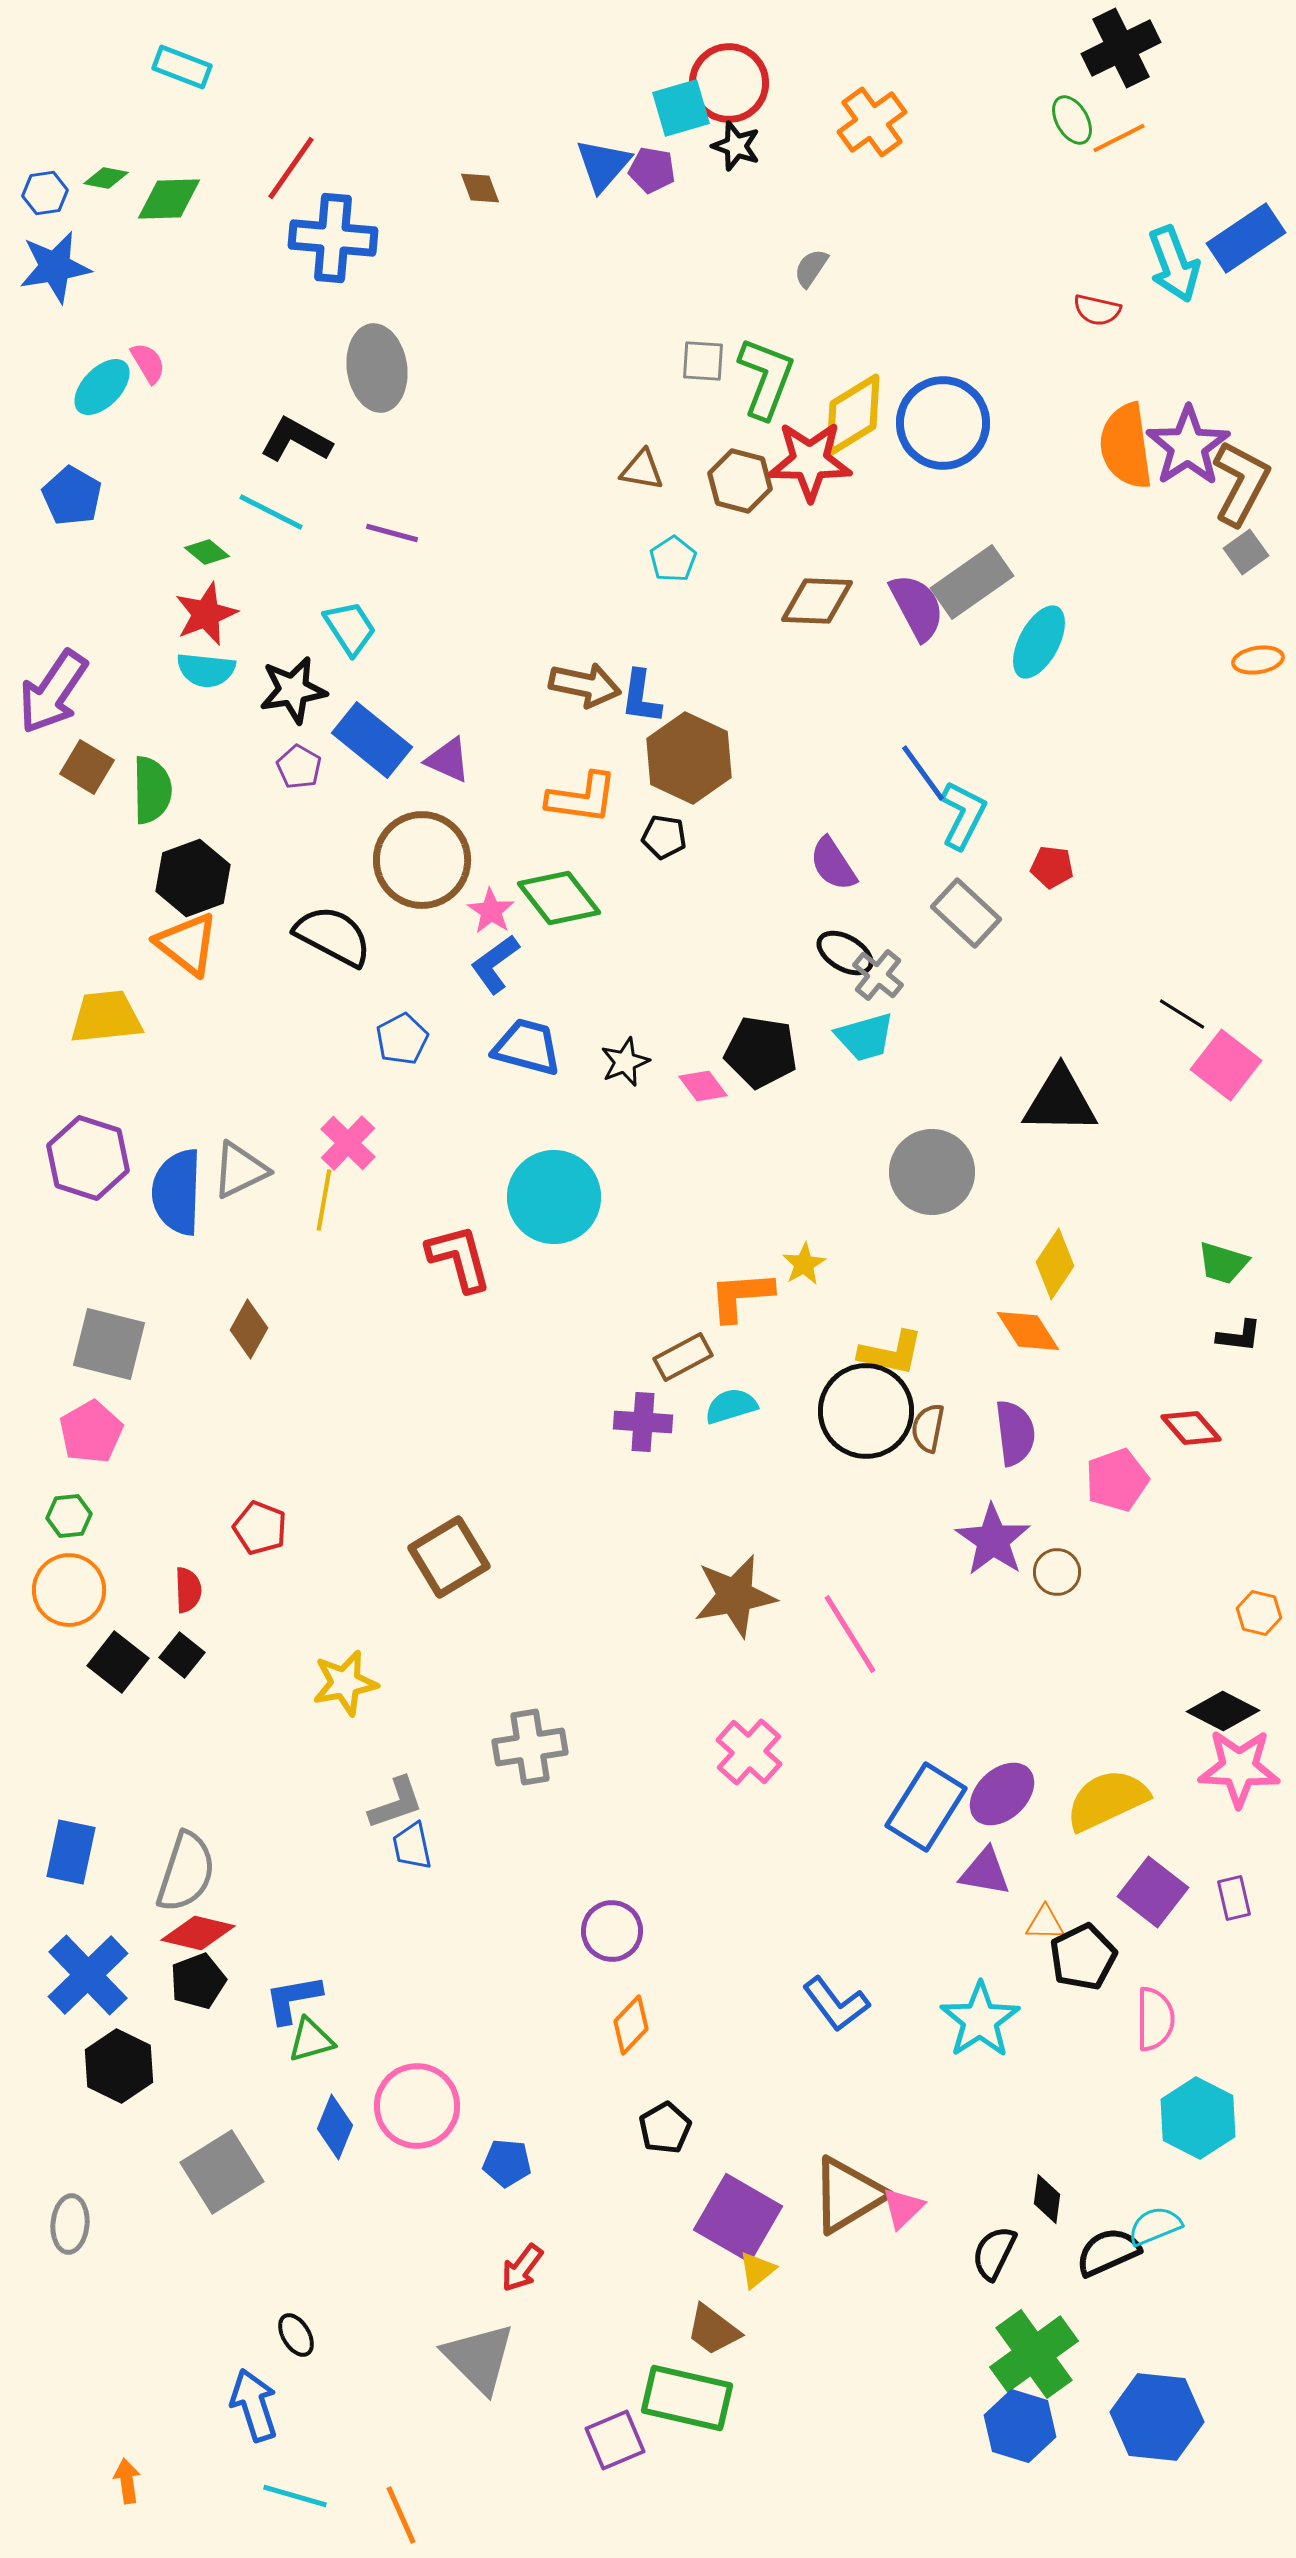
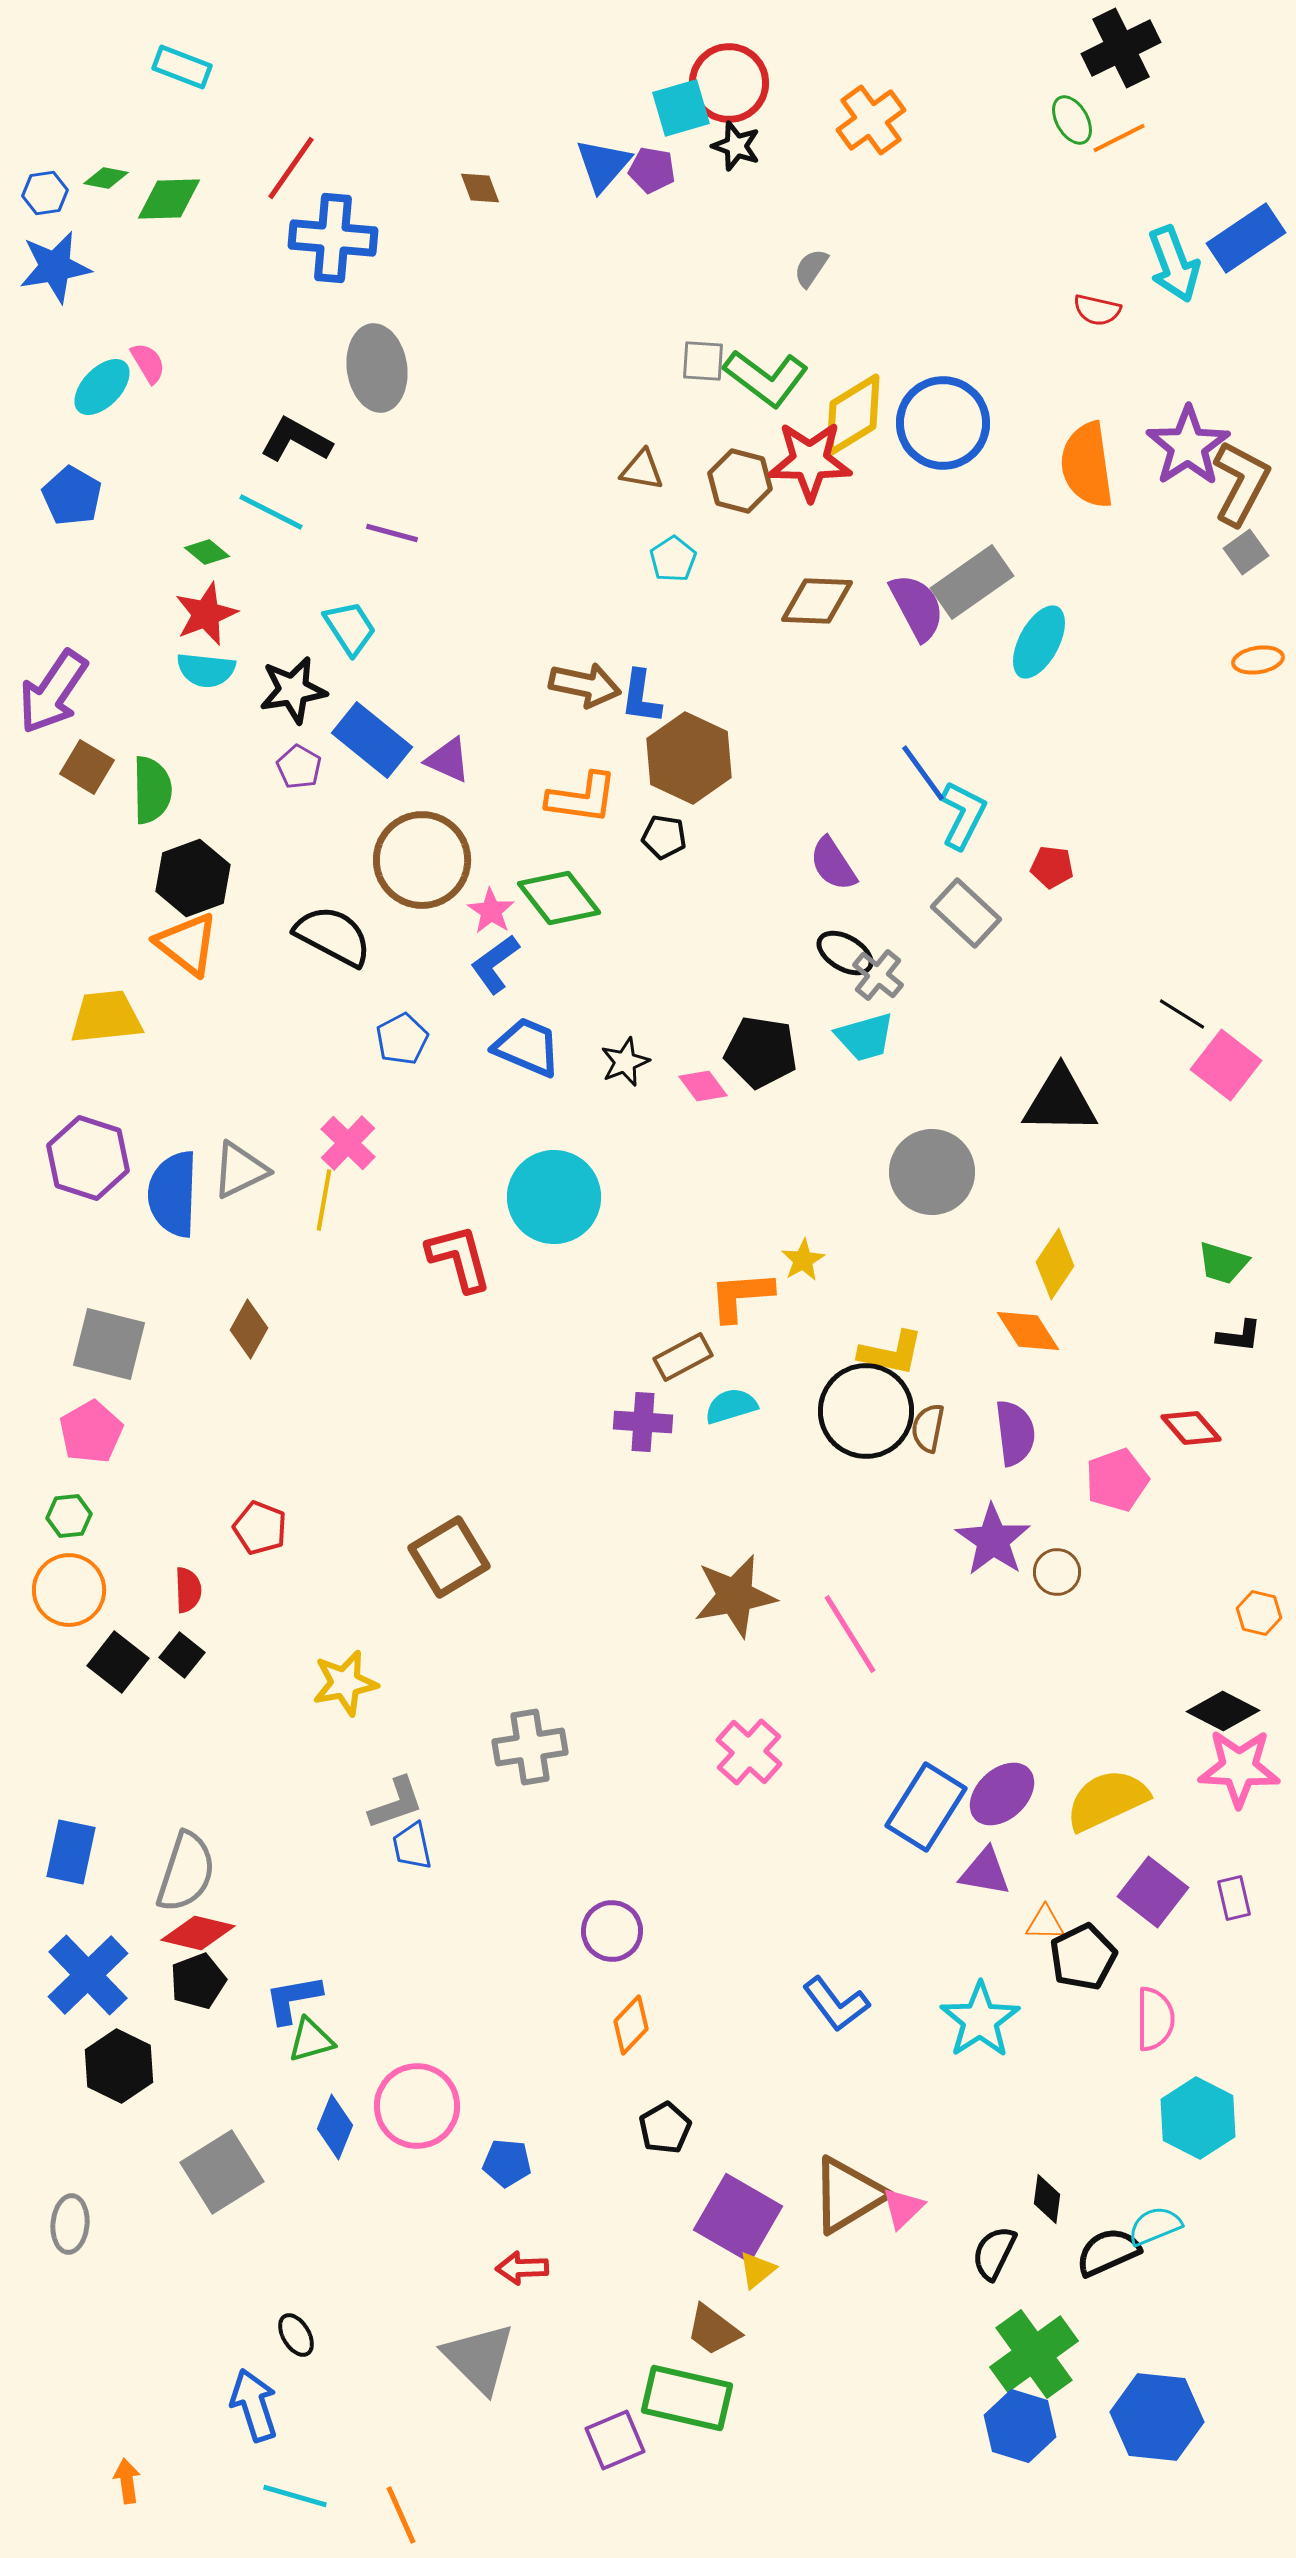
orange cross at (872, 122): moved 1 px left, 2 px up
green L-shape at (766, 378): rotated 106 degrees clockwise
orange semicircle at (1126, 446): moved 39 px left, 19 px down
blue trapezoid at (527, 1047): rotated 8 degrees clockwise
blue semicircle at (177, 1192): moved 4 px left, 2 px down
yellow star at (804, 1264): moved 1 px left, 4 px up
red arrow at (522, 2268): rotated 51 degrees clockwise
